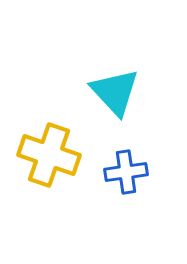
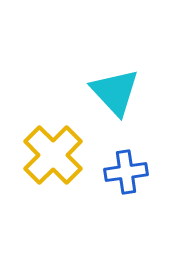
yellow cross: moved 4 px right; rotated 26 degrees clockwise
